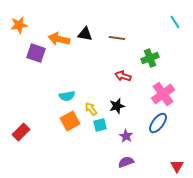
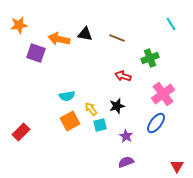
cyan line: moved 4 px left, 2 px down
brown line: rotated 14 degrees clockwise
blue ellipse: moved 2 px left
